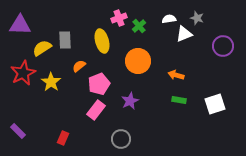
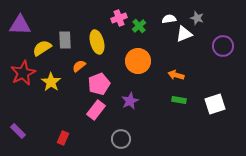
yellow ellipse: moved 5 px left, 1 px down
